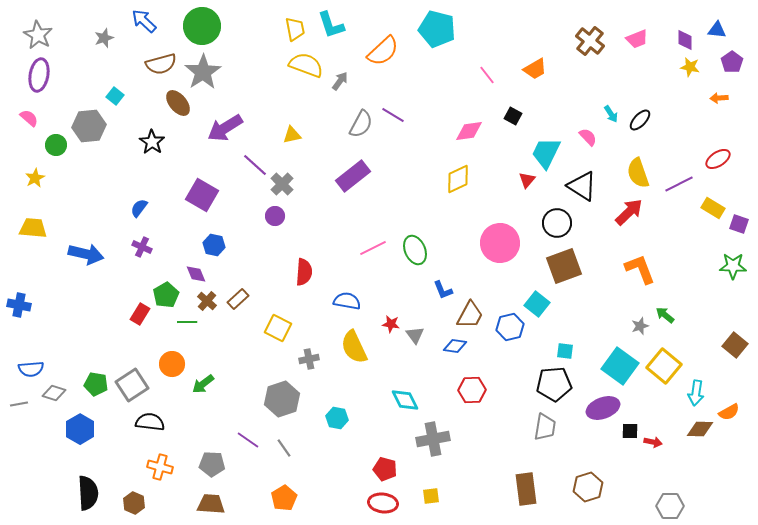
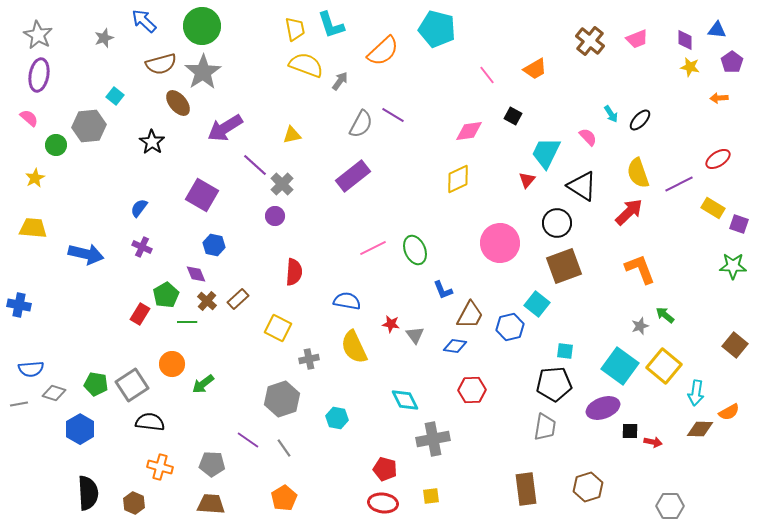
red semicircle at (304, 272): moved 10 px left
